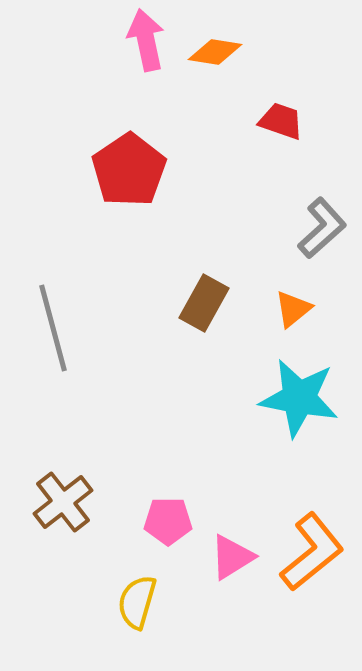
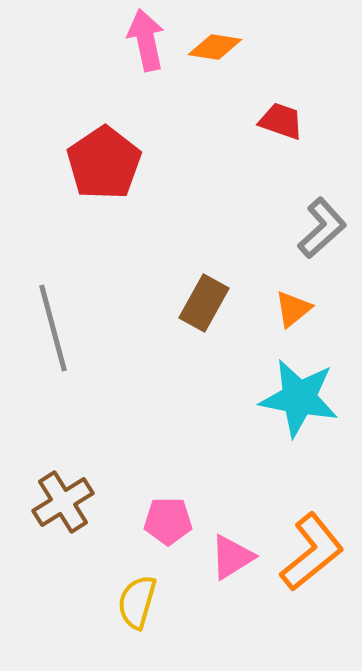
orange diamond: moved 5 px up
red pentagon: moved 25 px left, 7 px up
brown cross: rotated 6 degrees clockwise
